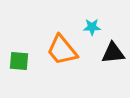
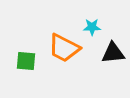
orange trapezoid: moved 2 px right, 2 px up; rotated 24 degrees counterclockwise
green square: moved 7 px right
